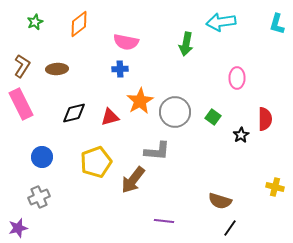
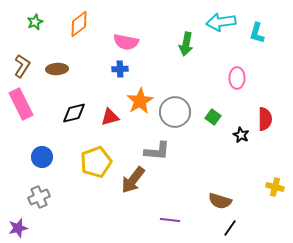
cyan L-shape: moved 20 px left, 9 px down
black star: rotated 14 degrees counterclockwise
purple line: moved 6 px right, 1 px up
